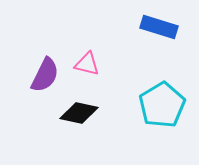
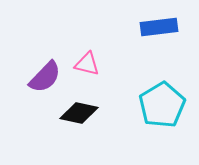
blue rectangle: rotated 24 degrees counterclockwise
purple semicircle: moved 2 px down; rotated 18 degrees clockwise
